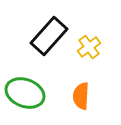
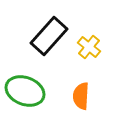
yellow cross: rotated 15 degrees counterclockwise
green ellipse: moved 2 px up
